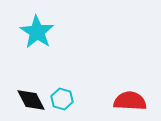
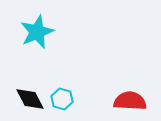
cyan star: rotated 16 degrees clockwise
black diamond: moved 1 px left, 1 px up
